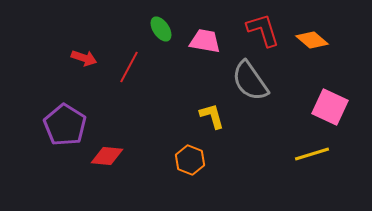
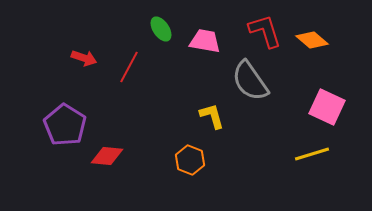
red L-shape: moved 2 px right, 1 px down
pink square: moved 3 px left
